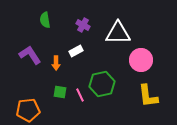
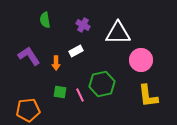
purple L-shape: moved 1 px left, 1 px down
